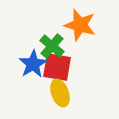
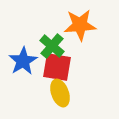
orange star: rotated 20 degrees counterclockwise
blue star: moved 10 px left, 3 px up
